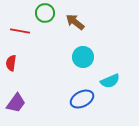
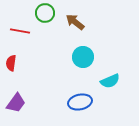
blue ellipse: moved 2 px left, 3 px down; rotated 15 degrees clockwise
